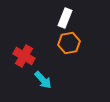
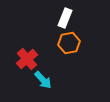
red cross: moved 3 px right, 3 px down; rotated 20 degrees clockwise
